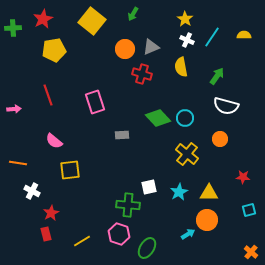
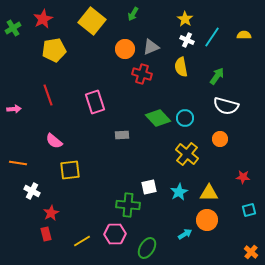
green cross at (13, 28): rotated 28 degrees counterclockwise
pink hexagon at (119, 234): moved 4 px left; rotated 20 degrees counterclockwise
cyan arrow at (188, 234): moved 3 px left
